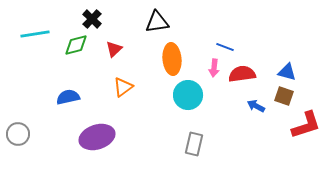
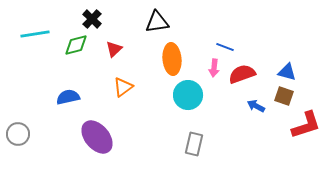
red semicircle: rotated 12 degrees counterclockwise
purple ellipse: rotated 68 degrees clockwise
